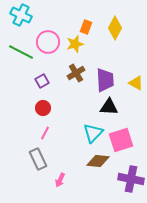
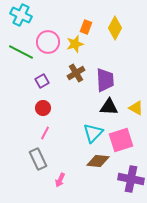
yellow triangle: moved 25 px down
